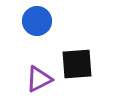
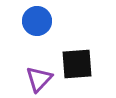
purple triangle: rotated 20 degrees counterclockwise
